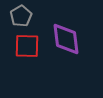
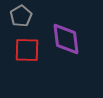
red square: moved 4 px down
